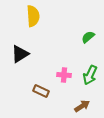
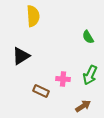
green semicircle: rotated 80 degrees counterclockwise
black triangle: moved 1 px right, 2 px down
pink cross: moved 1 px left, 4 px down
brown arrow: moved 1 px right
